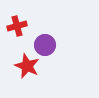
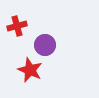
red star: moved 3 px right, 4 px down
